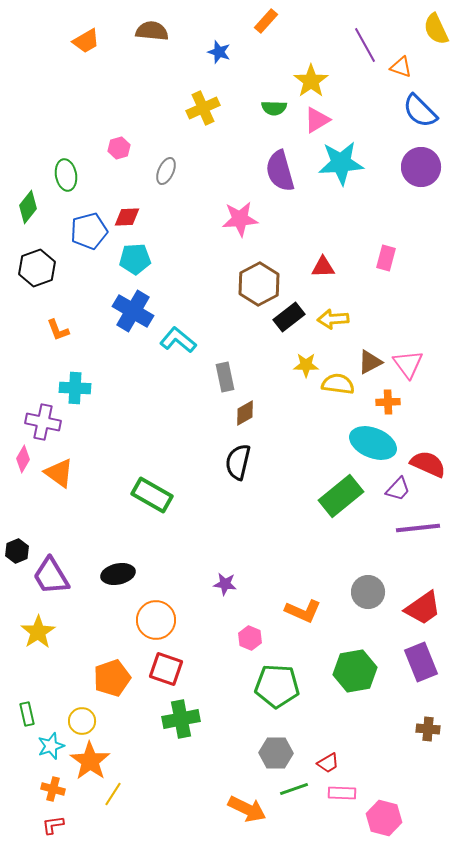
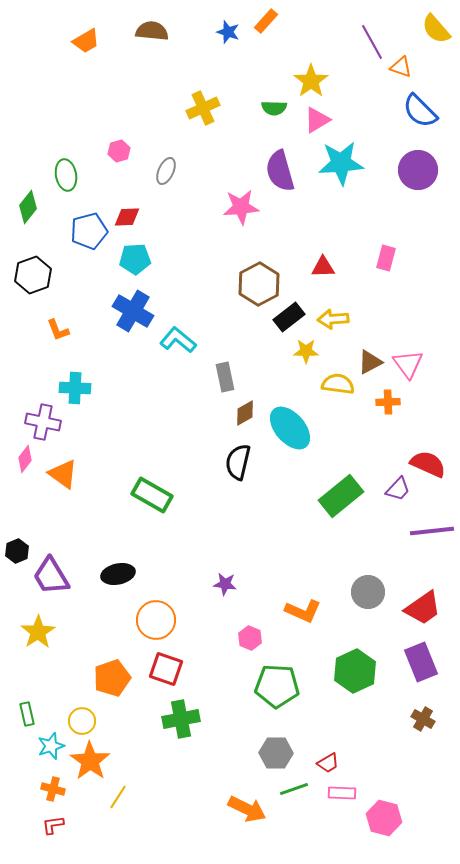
yellow semicircle at (436, 29): rotated 16 degrees counterclockwise
purple line at (365, 45): moved 7 px right, 3 px up
blue star at (219, 52): moved 9 px right, 20 px up
pink hexagon at (119, 148): moved 3 px down
purple circle at (421, 167): moved 3 px left, 3 px down
pink star at (240, 219): moved 1 px right, 12 px up
black hexagon at (37, 268): moved 4 px left, 7 px down
yellow star at (306, 365): moved 14 px up
cyan ellipse at (373, 443): moved 83 px left, 15 px up; rotated 27 degrees clockwise
pink diamond at (23, 459): moved 2 px right; rotated 8 degrees clockwise
orange triangle at (59, 473): moved 4 px right, 1 px down
purple line at (418, 528): moved 14 px right, 3 px down
green hexagon at (355, 671): rotated 15 degrees counterclockwise
brown cross at (428, 729): moved 5 px left, 10 px up; rotated 25 degrees clockwise
yellow line at (113, 794): moved 5 px right, 3 px down
